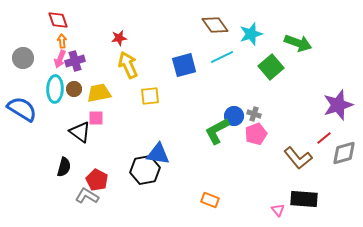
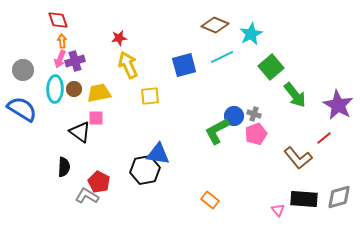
brown diamond: rotated 32 degrees counterclockwise
cyan star: rotated 10 degrees counterclockwise
green arrow: moved 3 px left, 52 px down; rotated 32 degrees clockwise
gray circle: moved 12 px down
purple star: rotated 24 degrees counterclockwise
gray diamond: moved 5 px left, 44 px down
black semicircle: rotated 12 degrees counterclockwise
red pentagon: moved 2 px right, 2 px down
orange rectangle: rotated 18 degrees clockwise
